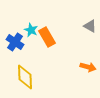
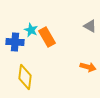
blue cross: rotated 30 degrees counterclockwise
yellow diamond: rotated 10 degrees clockwise
